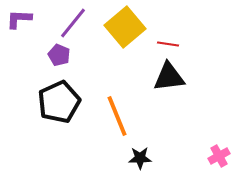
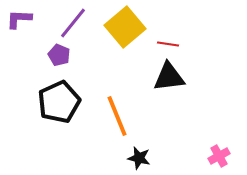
black star: moved 1 px left; rotated 15 degrees clockwise
